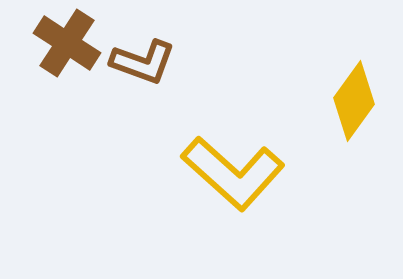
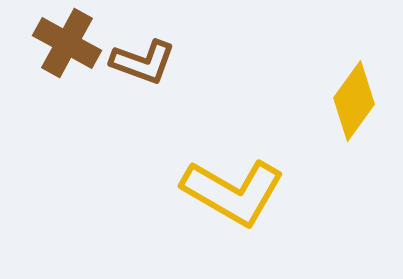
brown cross: rotated 4 degrees counterclockwise
yellow L-shape: moved 19 px down; rotated 12 degrees counterclockwise
